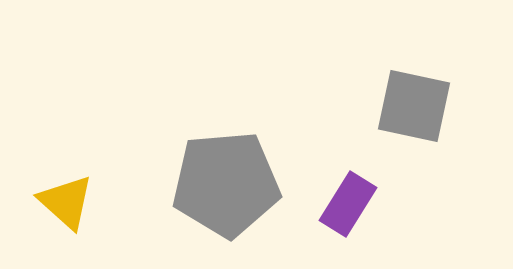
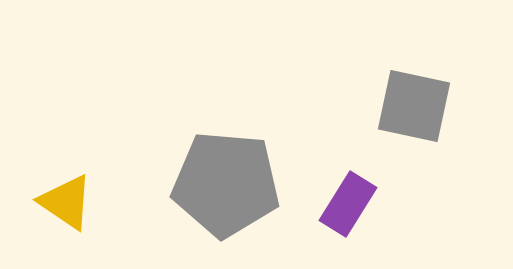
gray pentagon: rotated 10 degrees clockwise
yellow triangle: rotated 8 degrees counterclockwise
